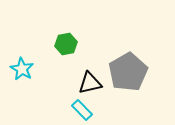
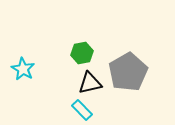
green hexagon: moved 16 px right, 9 px down
cyan star: moved 1 px right
